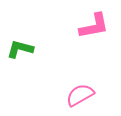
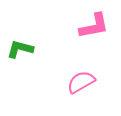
pink semicircle: moved 1 px right, 13 px up
